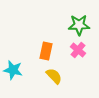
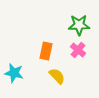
cyan star: moved 1 px right, 3 px down
yellow semicircle: moved 3 px right
